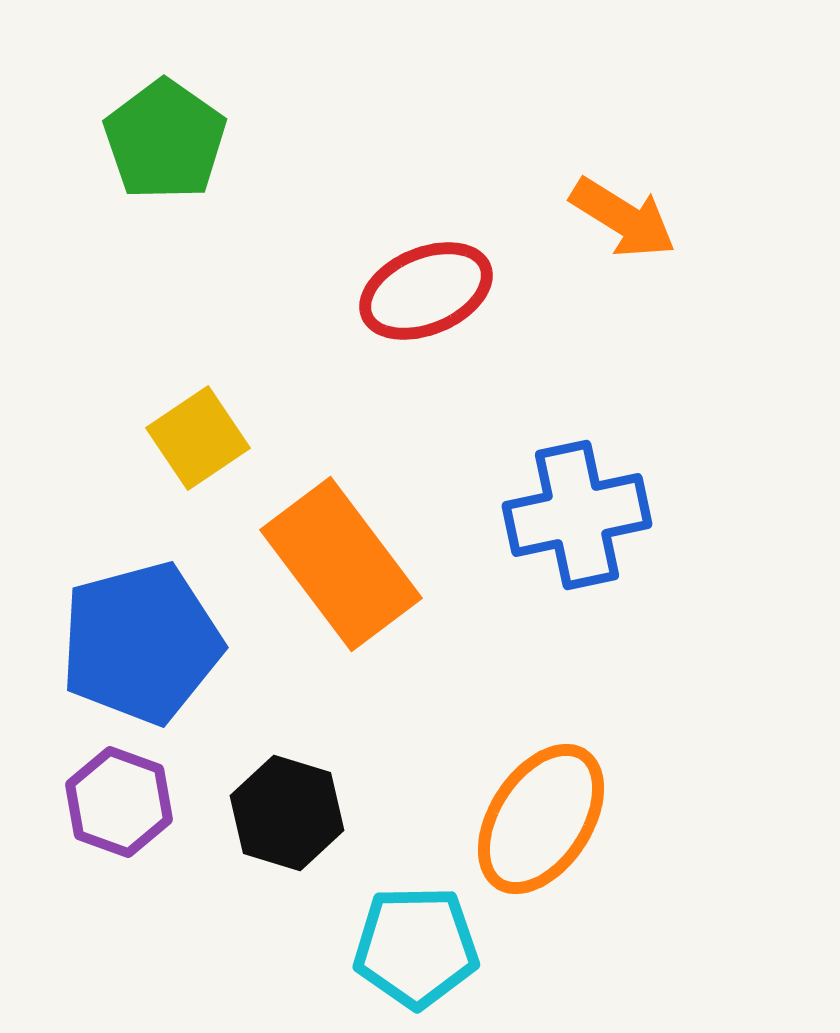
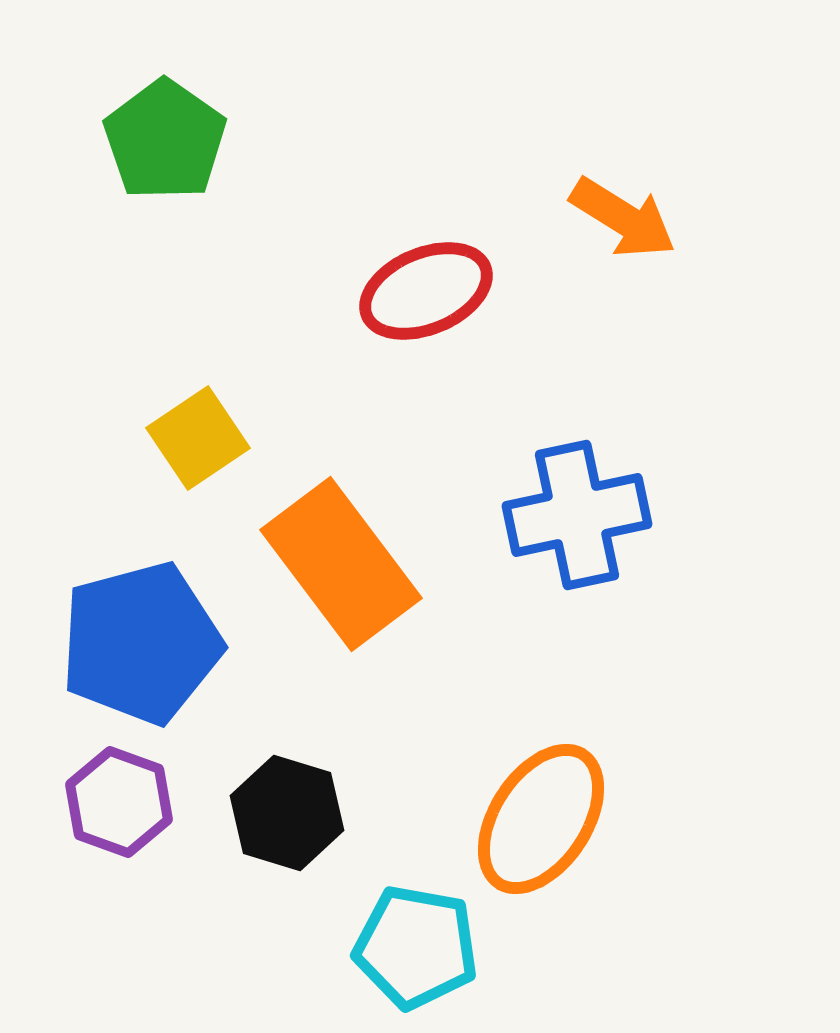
cyan pentagon: rotated 11 degrees clockwise
